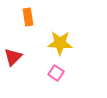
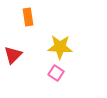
yellow star: moved 4 px down
red triangle: moved 2 px up
